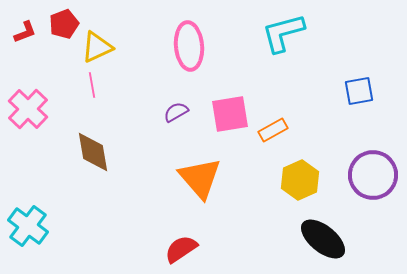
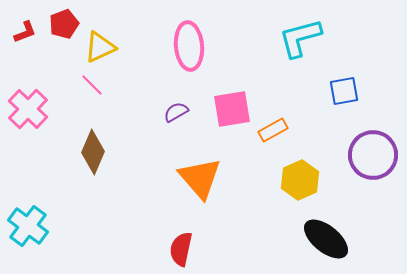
cyan L-shape: moved 17 px right, 5 px down
yellow triangle: moved 3 px right
pink line: rotated 35 degrees counterclockwise
blue square: moved 15 px left
pink square: moved 2 px right, 5 px up
brown diamond: rotated 33 degrees clockwise
purple circle: moved 20 px up
black ellipse: moved 3 px right
red semicircle: rotated 44 degrees counterclockwise
